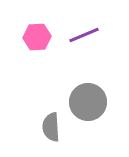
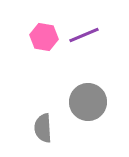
pink hexagon: moved 7 px right; rotated 12 degrees clockwise
gray semicircle: moved 8 px left, 1 px down
